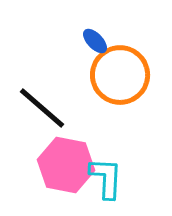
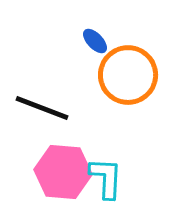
orange circle: moved 8 px right
black line: rotated 20 degrees counterclockwise
pink hexagon: moved 3 px left, 7 px down; rotated 6 degrees counterclockwise
